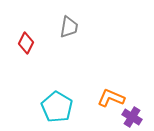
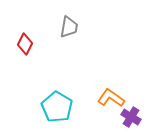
red diamond: moved 1 px left, 1 px down
orange L-shape: rotated 12 degrees clockwise
purple cross: moved 1 px left
